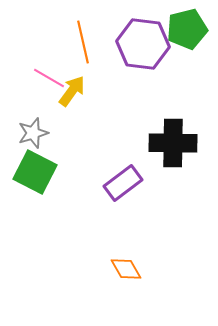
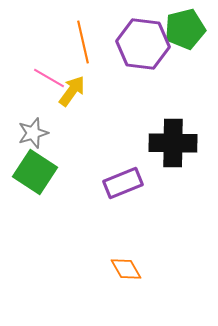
green pentagon: moved 2 px left
green square: rotated 6 degrees clockwise
purple rectangle: rotated 15 degrees clockwise
